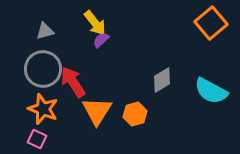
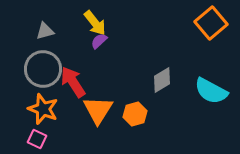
purple semicircle: moved 2 px left, 1 px down
orange triangle: moved 1 px right, 1 px up
